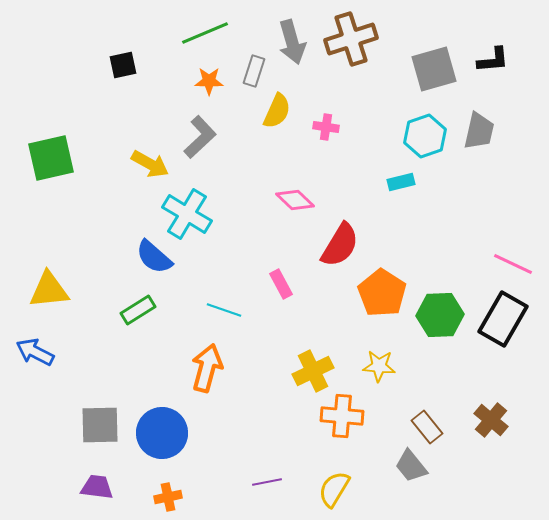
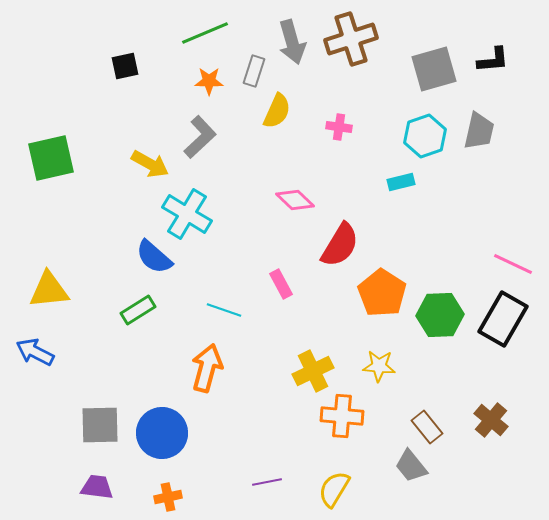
black square at (123, 65): moved 2 px right, 1 px down
pink cross at (326, 127): moved 13 px right
